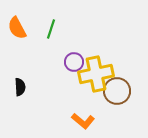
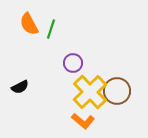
orange semicircle: moved 12 px right, 4 px up
purple circle: moved 1 px left, 1 px down
yellow cross: moved 6 px left, 18 px down; rotated 32 degrees counterclockwise
black semicircle: rotated 66 degrees clockwise
